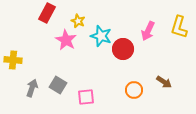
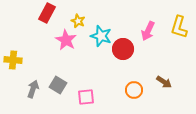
gray arrow: moved 1 px right, 1 px down
